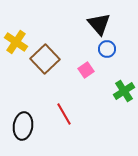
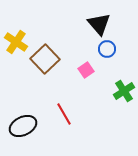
black ellipse: rotated 56 degrees clockwise
